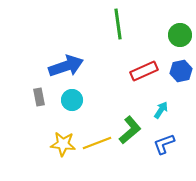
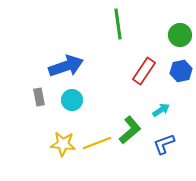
red rectangle: rotated 32 degrees counterclockwise
cyan arrow: rotated 24 degrees clockwise
